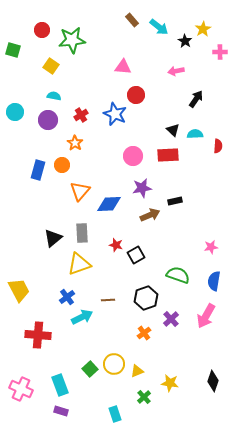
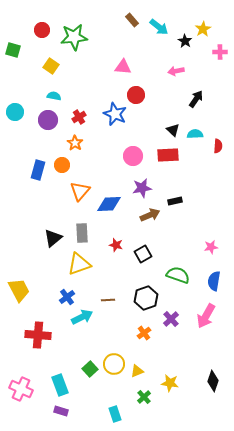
green star at (72, 40): moved 2 px right, 3 px up
red cross at (81, 115): moved 2 px left, 2 px down
black square at (136, 255): moved 7 px right, 1 px up
